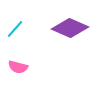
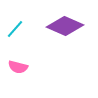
purple diamond: moved 5 px left, 2 px up
